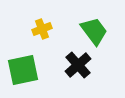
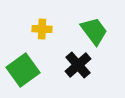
yellow cross: rotated 24 degrees clockwise
green square: rotated 24 degrees counterclockwise
